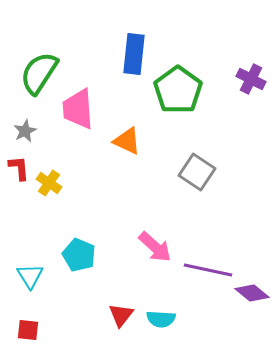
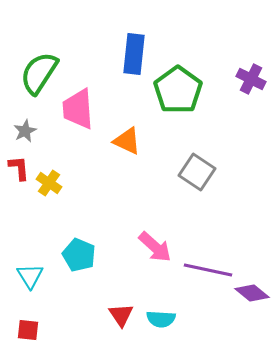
red triangle: rotated 12 degrees counterclockwise
